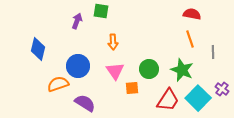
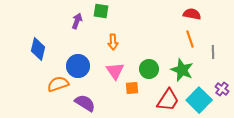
cyan square: moved 1 px right, 2 px down
